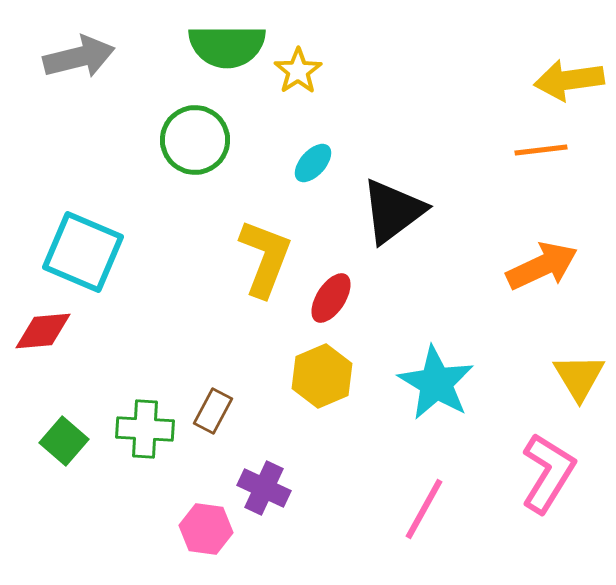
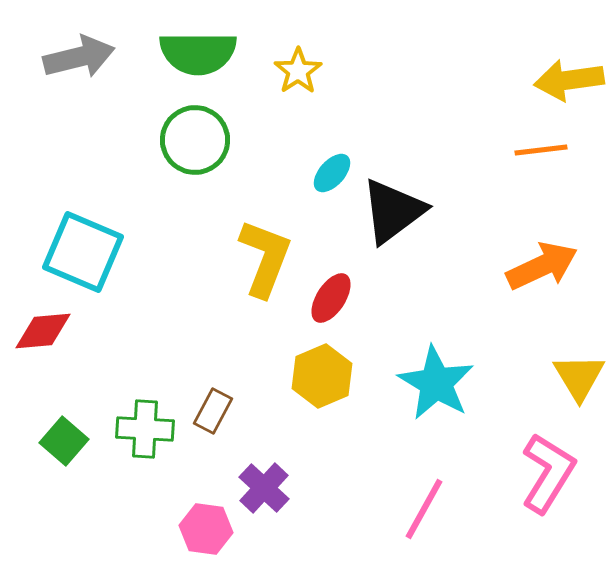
green semicircle: moved 29 px left, 7 px down
cyan ellipse: moved 19 px right, 10 px down
purple cross: rotated 18 degrees clockwise
